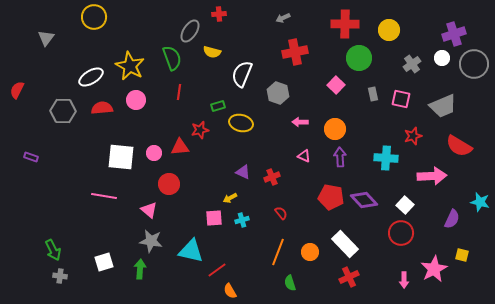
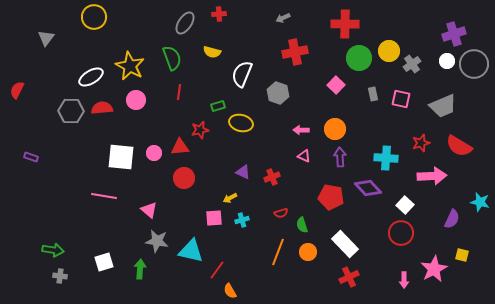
yellow circle at (389, 30): moved 21 px down
gray ellipse at (190, 31): moved 5 px left, 8 px up
white circle at (442, 58): moved 5 px right, 3 px down
gray hexagon at (63, 111): moved 8 px right
pink arrow at (300, 122): moved 1 px right, 8 px down
red star at (413, 136): moved 8 px right, 7 px down
red circle at (169, 184): moved 15 px right, 6 px up
purple diamond at (364, 200): moved 4 px right, 12 px up
red semicircle at (281, 213): rotated 112 degrees clockwise
gray star at (151, 241): moved 6 px right
green arrow at (53, 250): rotated 55 degrees counterclockwise
orange circle at (310, 252): moved 2 px left
red line at (217, 270): rotated 18 degrees counterclockwise
green semicircle at (290, 283): moved 12 px right, 58 px up
